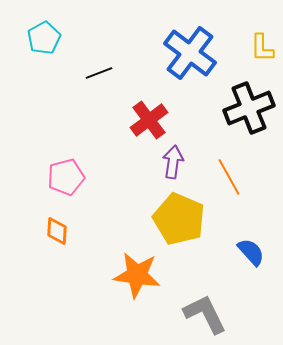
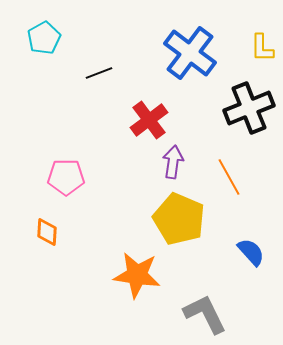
pink pentagon: rotated 15 degrees clockwise
orange diamond: moved 10 px left, 1 px down
